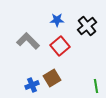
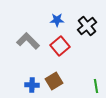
brown square: moved 2 px right, 3 px down
blue cross: rotated 24 degrees clockwise
